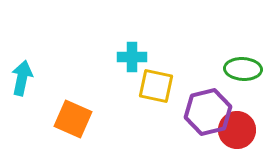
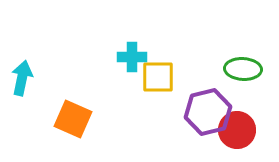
yellow square: moved 2 px right, 9 px up; rotated 12 degrees counterclockwise
